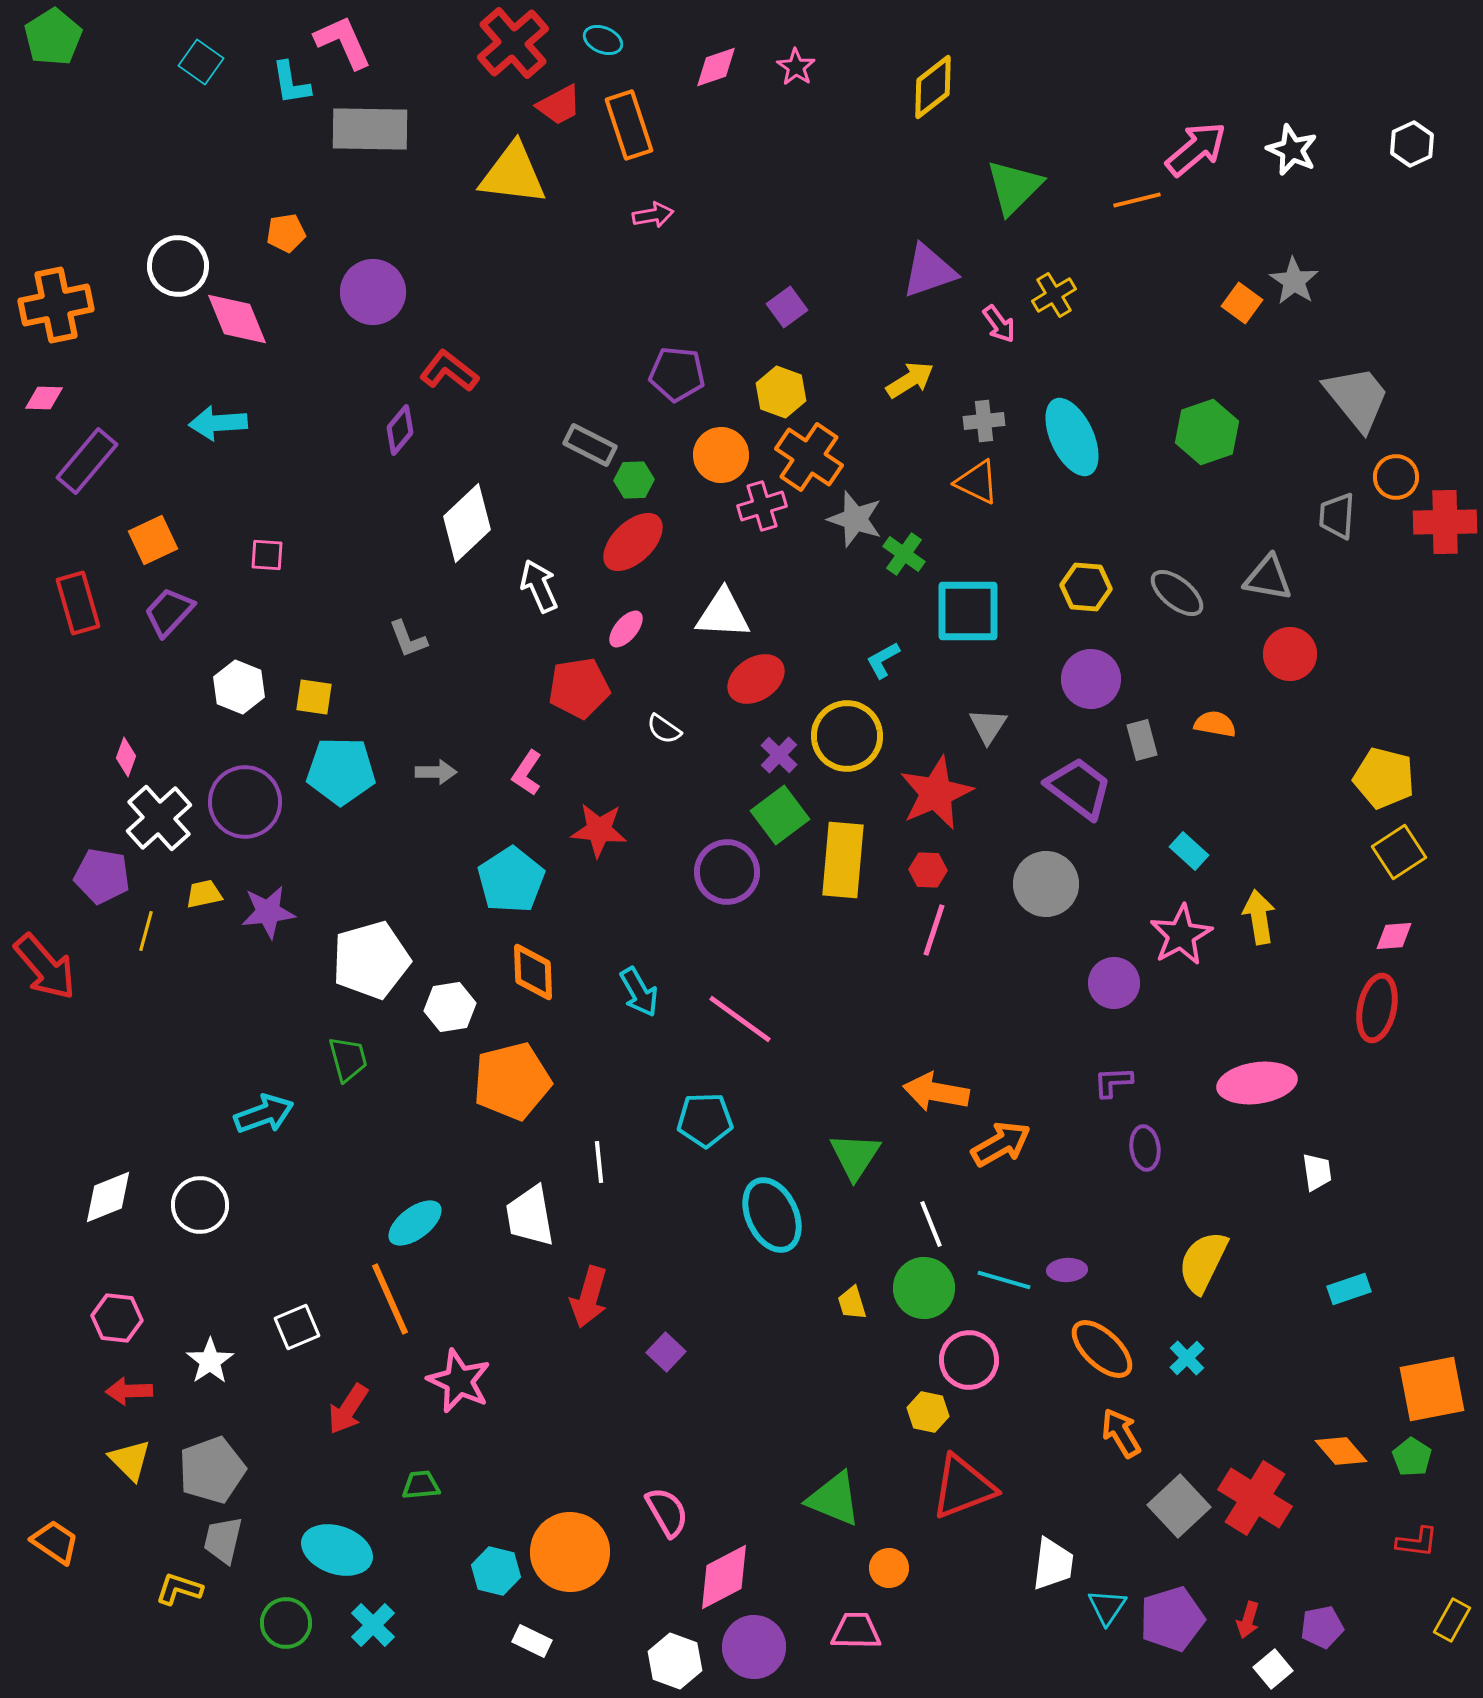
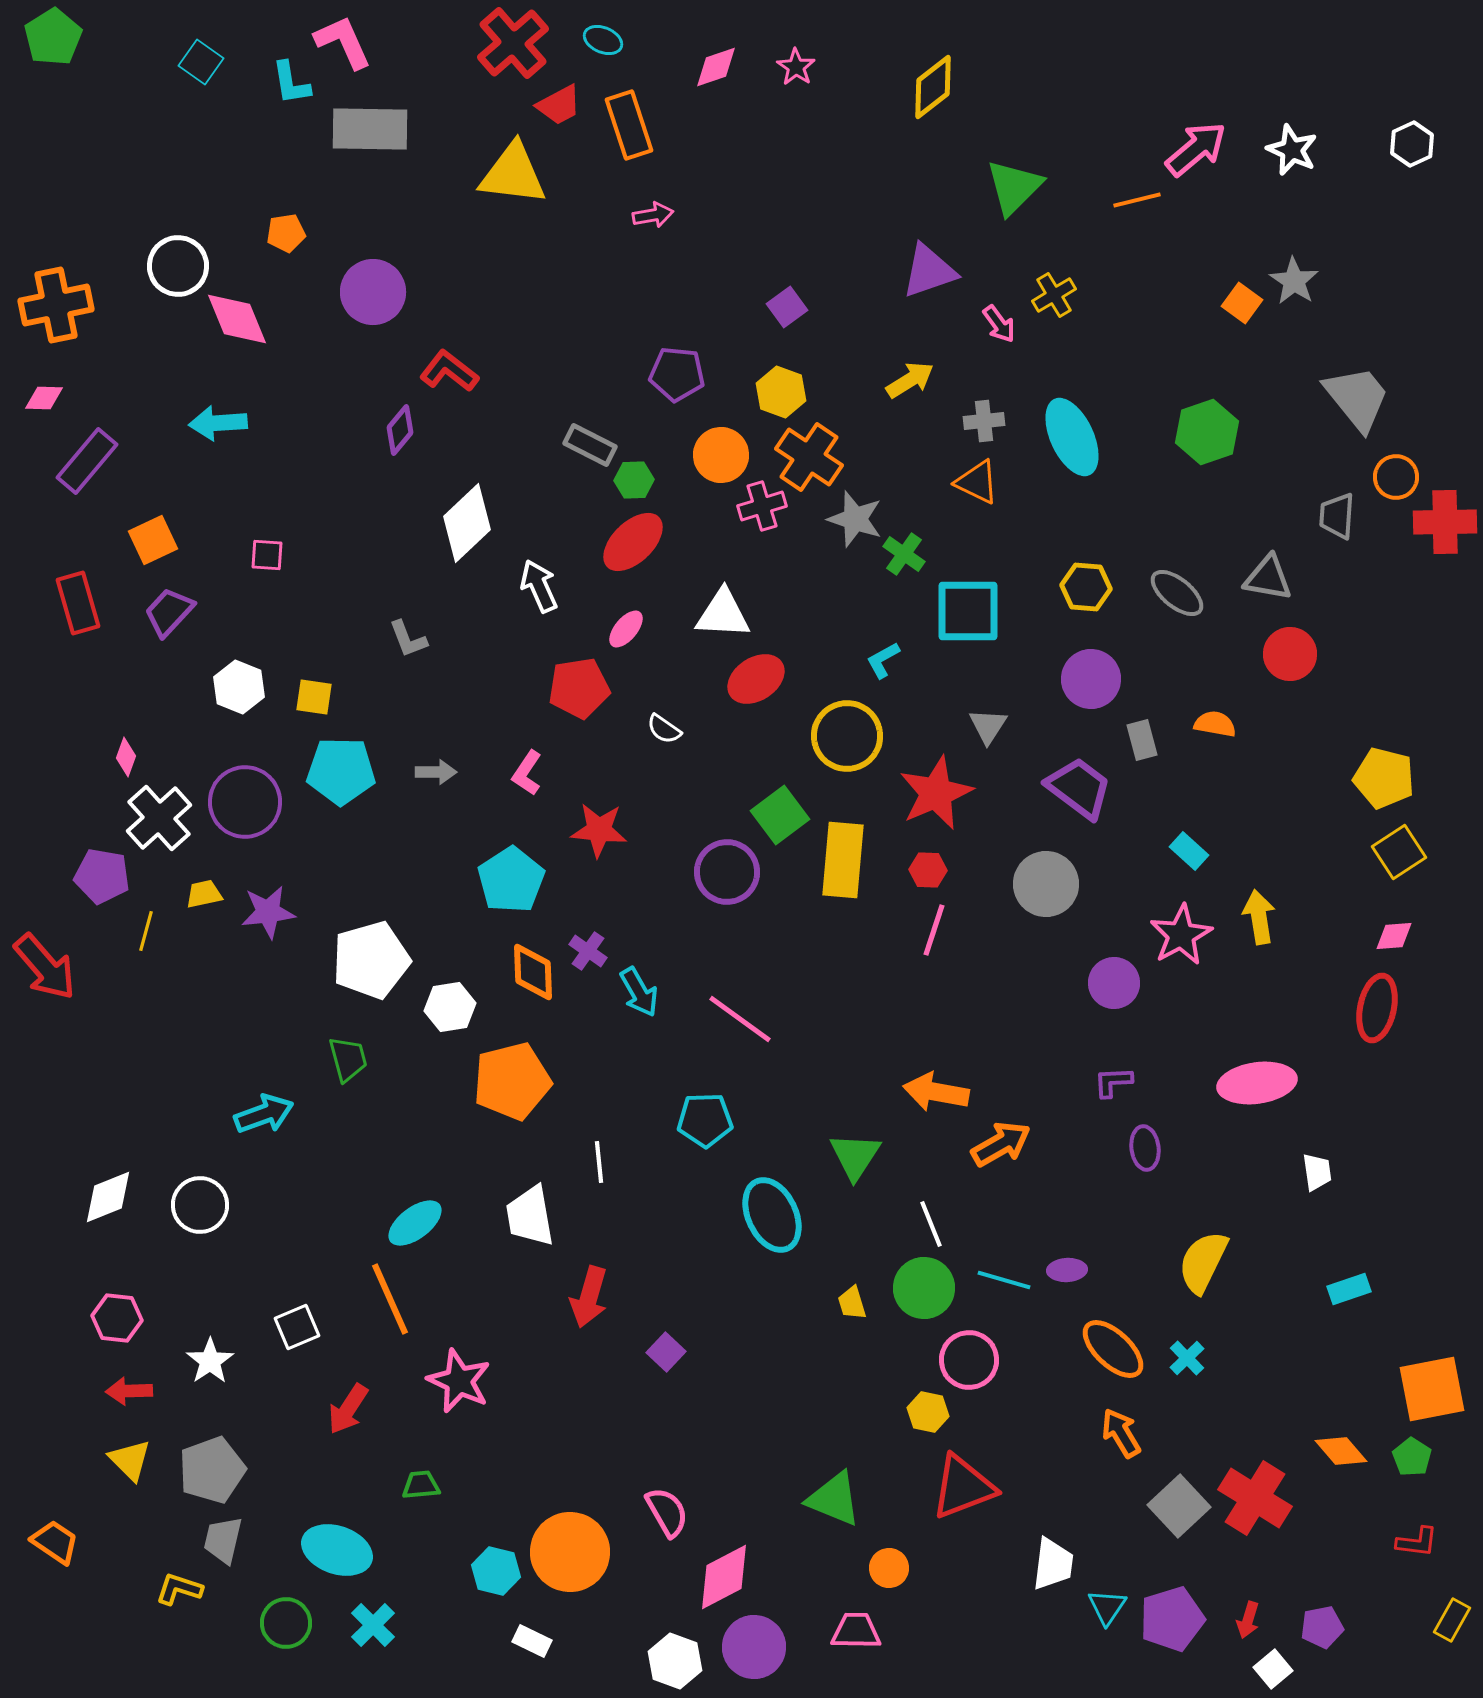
purple cross at (779, 755): moved 191 px left, 196 px down; rotated 9 degrees counterclockwise
orange ellipse at (1102, 1349): moved 11 px right
